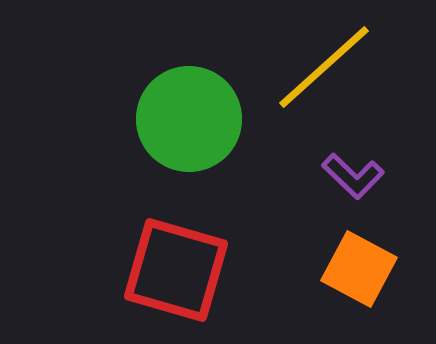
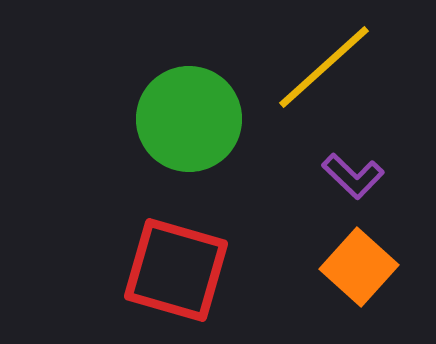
orange square: moved 2 px up; rotated 14 degrees clockwise
